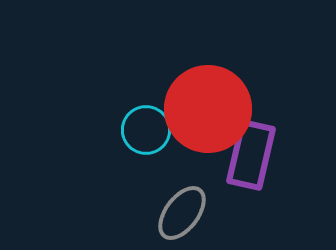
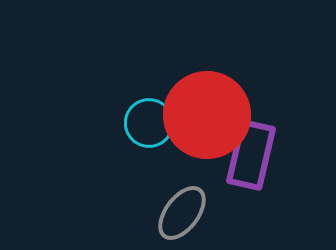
red circle: moved 1 px left, 6 px down
cyan circle: moved 3 px right, 7 px up
